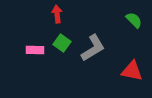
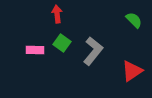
gray L-shape: moved 3 px down; rotated 20 degrees counterclockwise
red triangle: rotated 45 degrees counterclockwise
